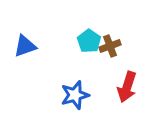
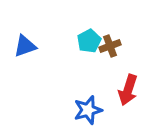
cyan pentagon: rotated 10 degrees clockwise
red arrow: moved 1 px right, 3 px down
blue star: moved 13 px right, 15 px down
